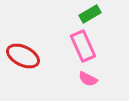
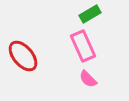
red ellipse: rotated 24 degrees clockwise
pink semicircle: rotated 18 degrees clockwise
